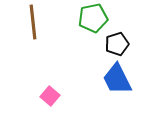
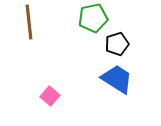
brown line: moved 4 px left
blue trapezoid: rotated 148 degrees clockwise
